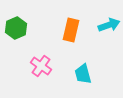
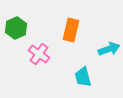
cyan arrow: moved 24 px down
pink cross: moved 2 px left, 12 px up
cyan trapezoid: moved 3 px down
